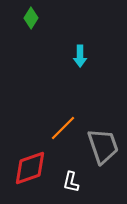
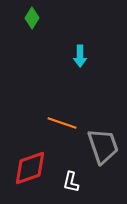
green diamond: moved 1 px right
orange line: moved 1 px left, 5 px up; rotated 64 degrees clockwise
